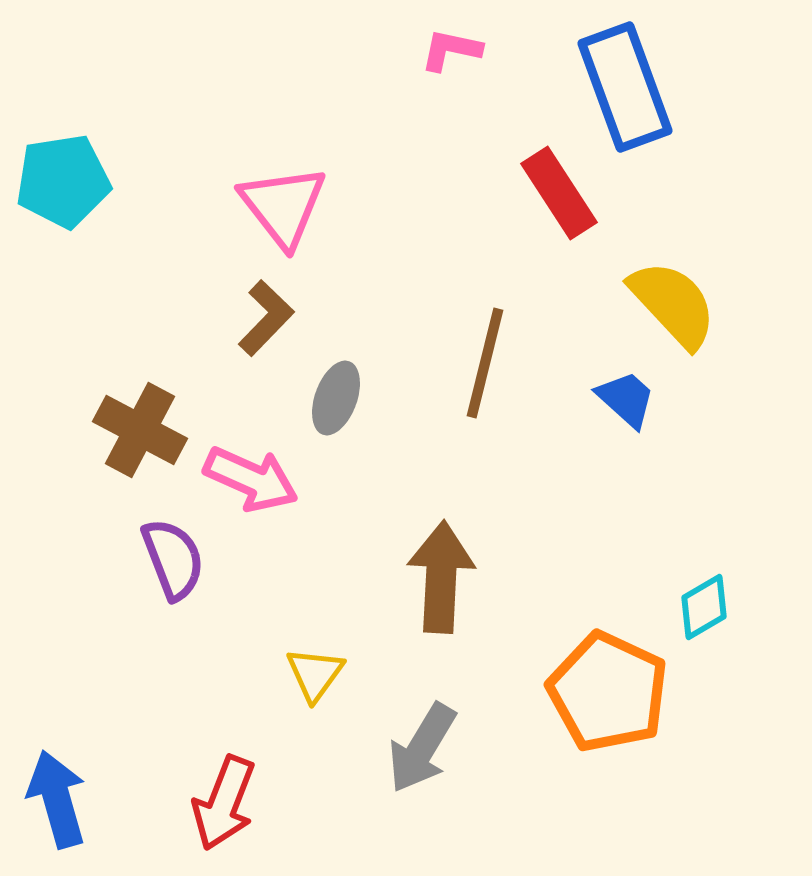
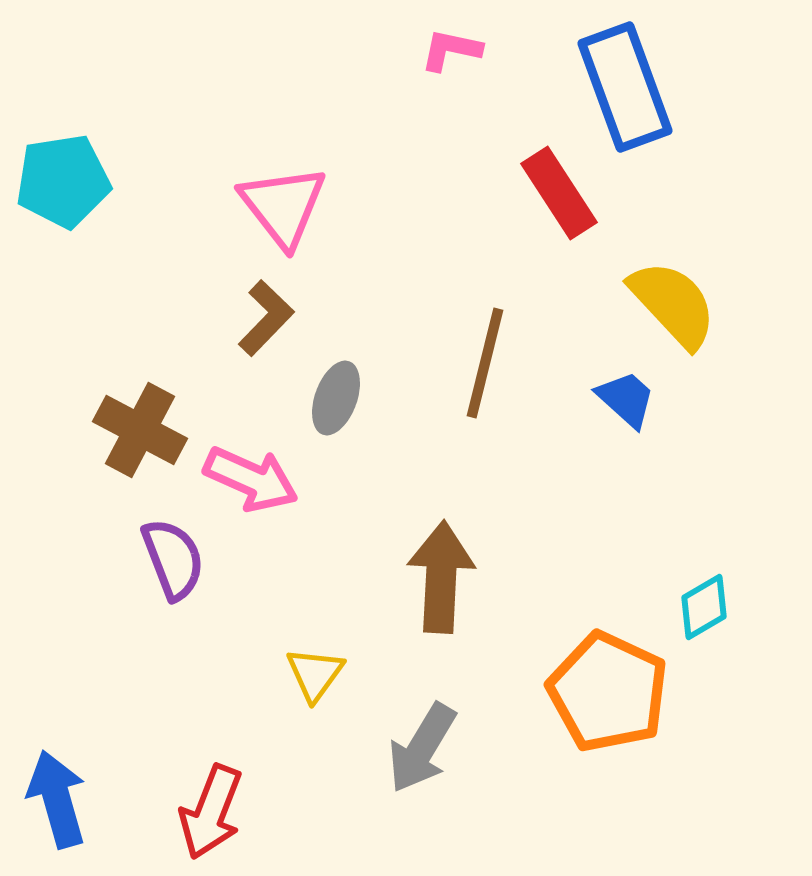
red arrow: moved 13 px left, 9 px down
